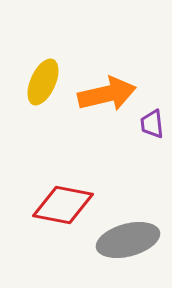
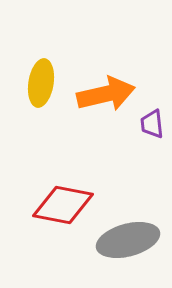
yellow ellipse: moved 2 px left, 1 px down; rotated 15 degrees counterclockwise
orange arrow: moved 1 px left
